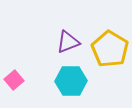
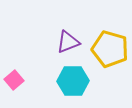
yellow pentagon: rotated 15 degrees counterclockwise
cyan hexagon: moved 2 px right
